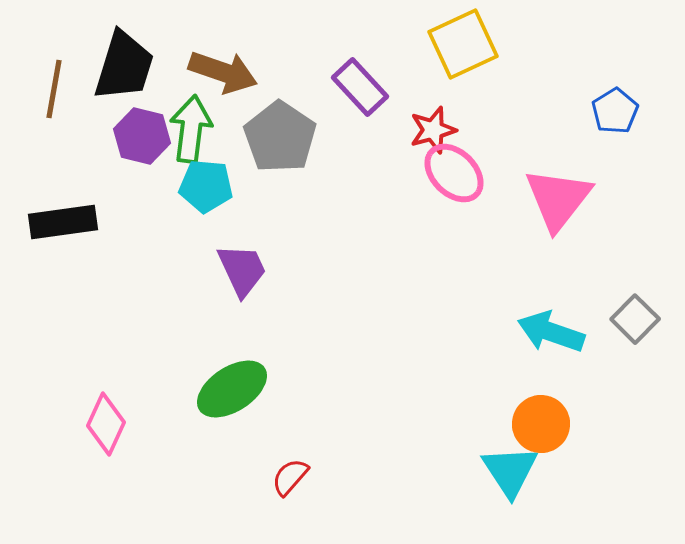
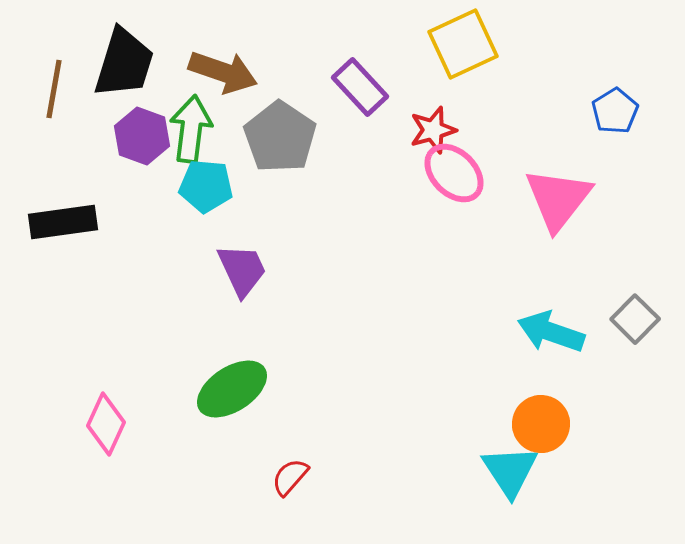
black trapezoid: moved 3 px up
purple hexagon: rotated 6 degrees clockwise
